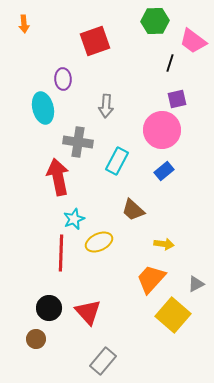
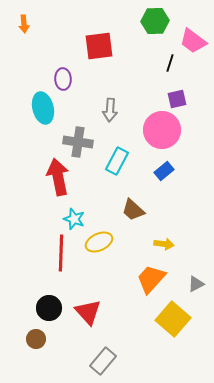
red square: moved 4 px right, 5 px down; rotated 12 degrees clockwise
gray arrow: moved 4 px right, 4 px down
cyan star: rotated 30 degrees counterclockwise
yellow square: moved 4 px down
